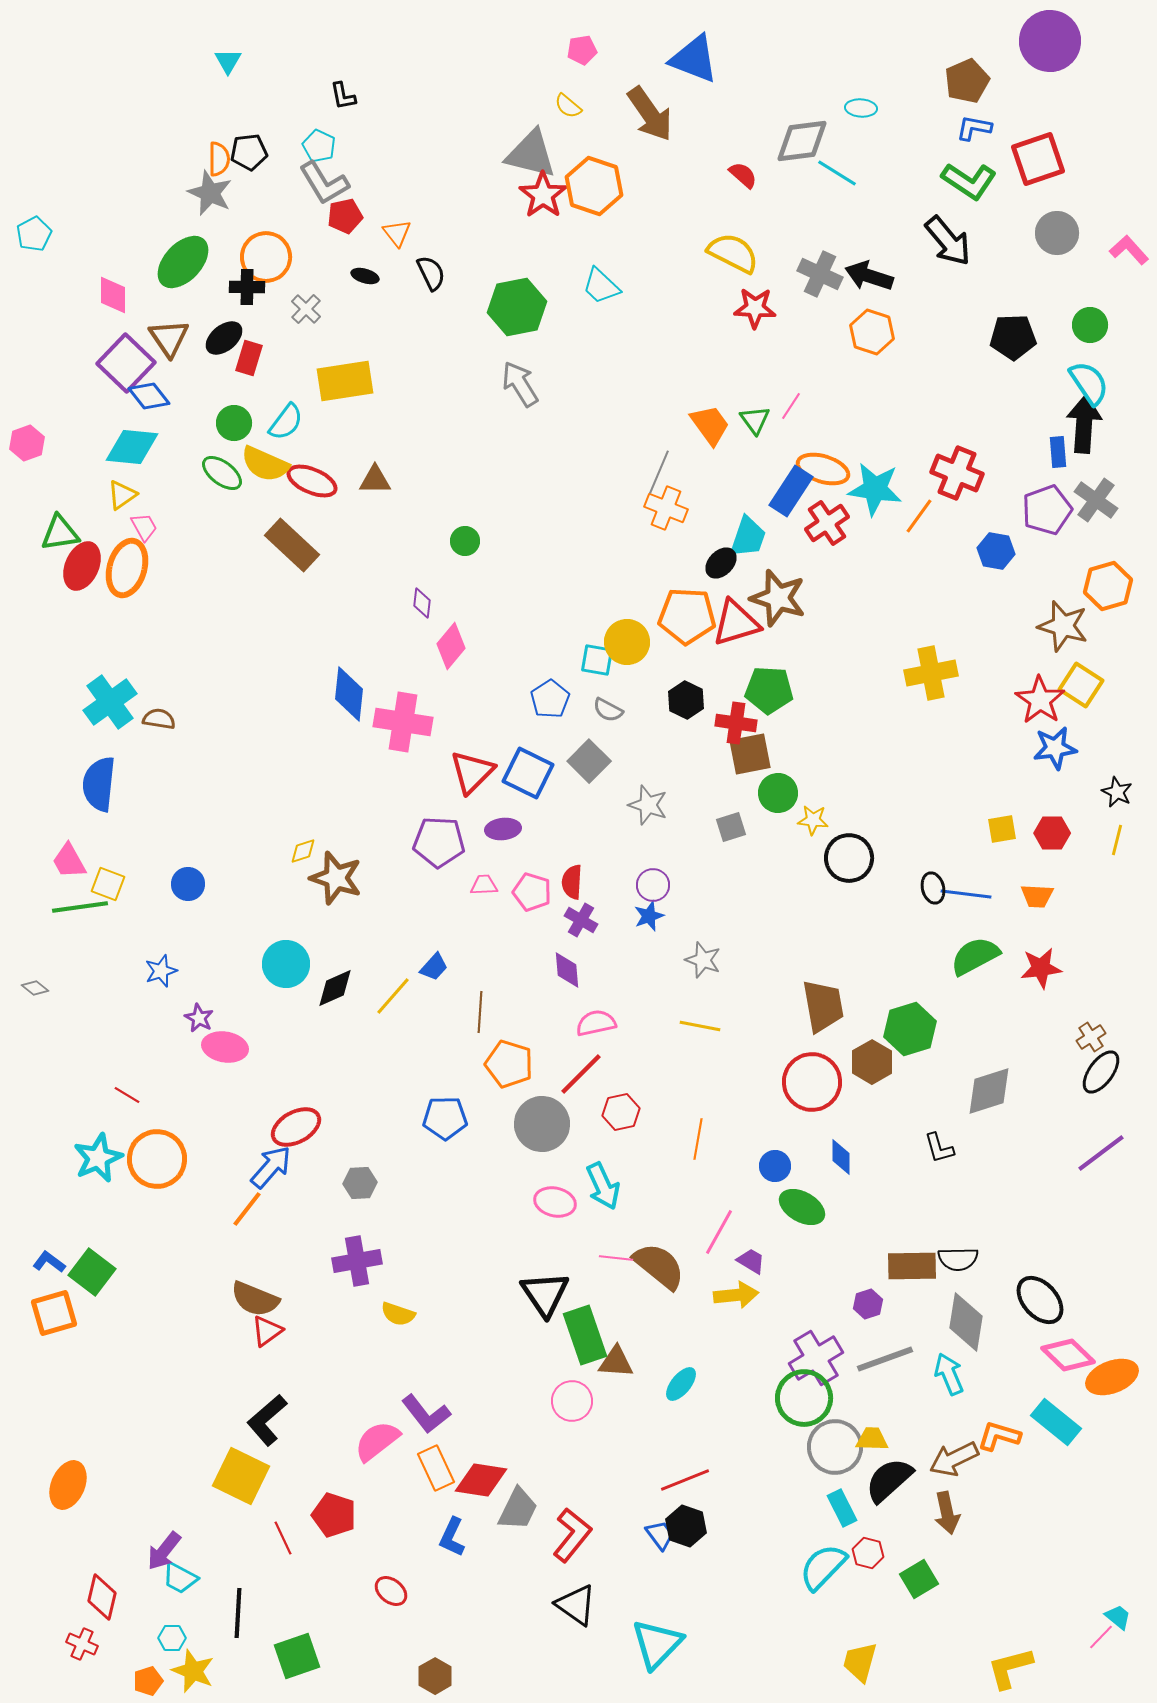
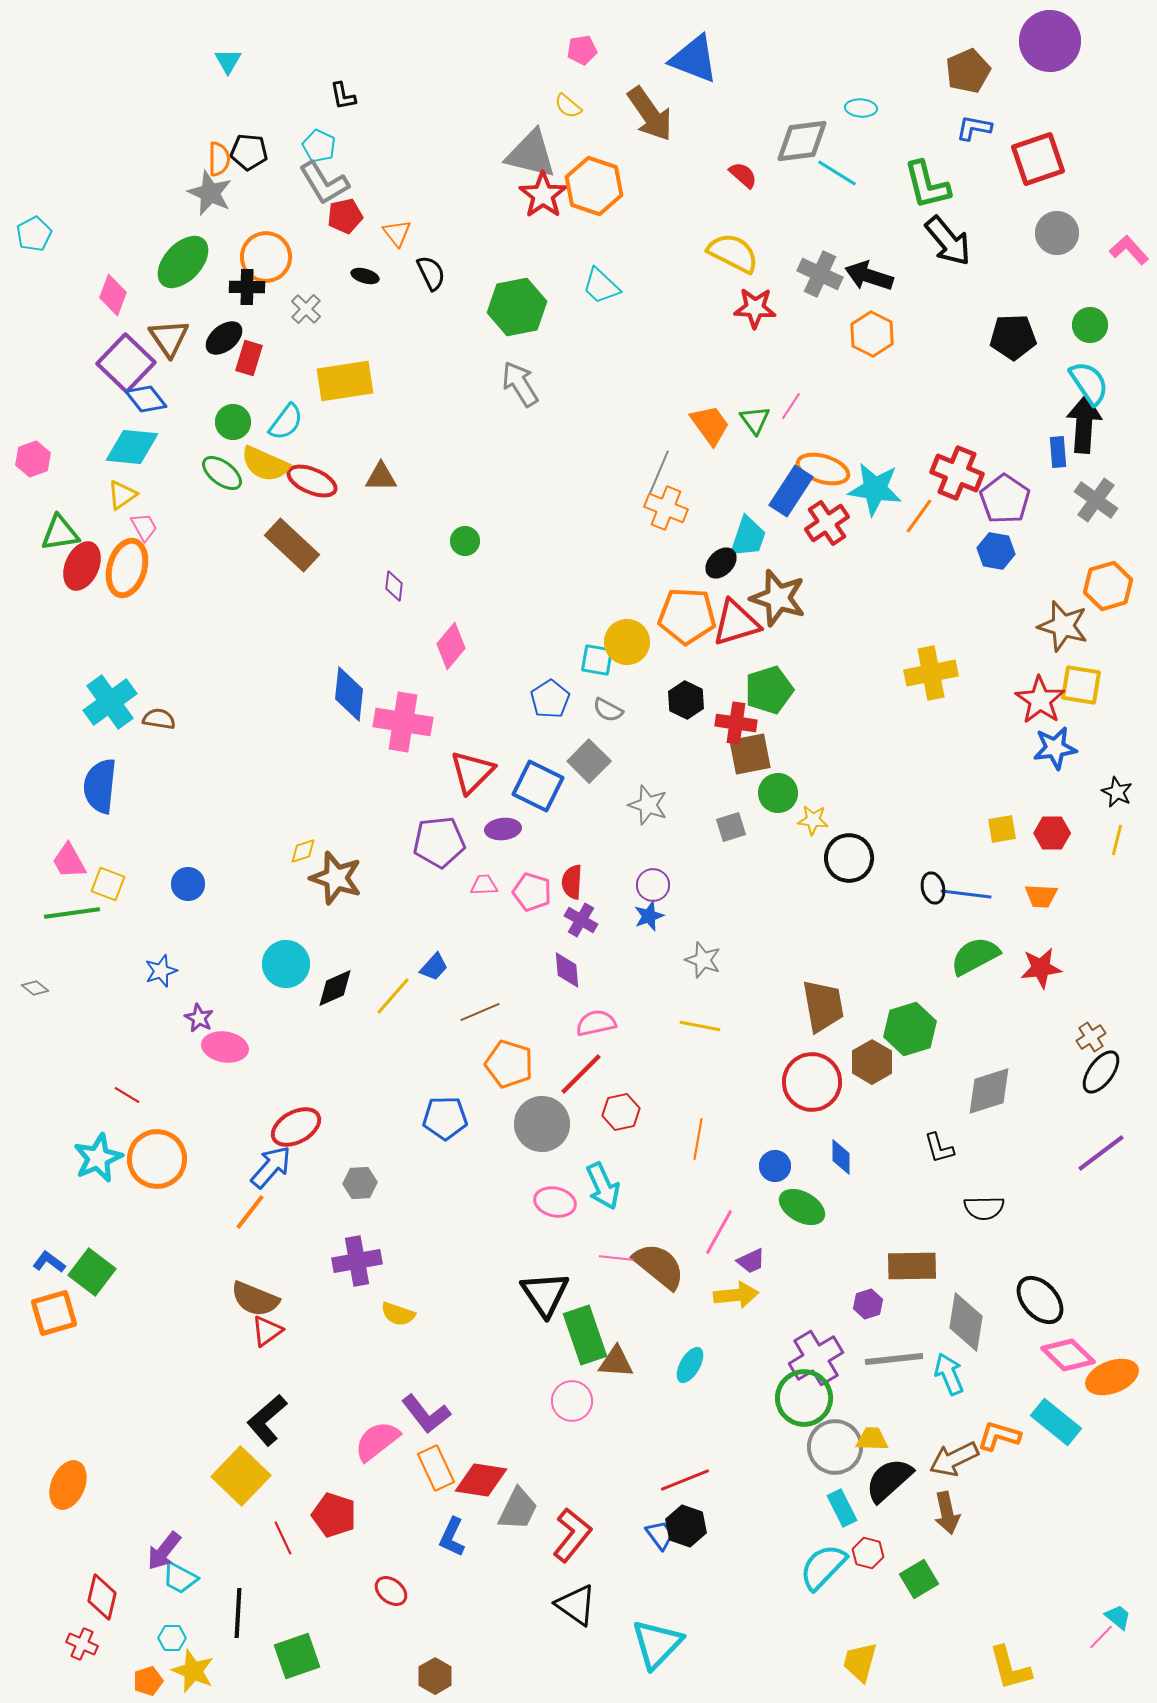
brown pentagon at (967, 81): moved 1 px right, 10 px up
black pentagon at (249, 152): rotated 12 degrees clockwise
green L-shape at (969, 181): moved 42 px left, 4 px down; rotated 42 degrees clockwise
pink diamond at (113, 295): rotated 21 degrees clockwise
orange hexagon at (872, 332): moved 2 px down; rotated 9 degrees clockwise
blue diamond at (149, 396): moved 3 px left, 3 px down
green circle at (234, 423): moved 1 px left, 1 px up
pink hexagon at (27, 443): moved 6 px right, 16 px down
brown triangle at (375, 480): moved 6 px right, 3 px up
purple pentagon at (1047, 510): moved 42 px left, 11 px up; rotated 18 degrees counterclockwise
purple diamond at (422, 603): moved 28 px left, 17 px up
yellow square at (1081, 685): rotated 24 degrees counterclockwise
green pentagon at (769, 690): rotated 21 degrees counterclockwise
blue square at (528, 773): moved 10 px right, 13 px down
blue semicircle at (99, 784): moved 1 px right, 2 px down
purple pentagon at (439, 842): rotated 9 degrees counterclockwise
orange trapezoid at (1037, 896): moved 4 px right
green line at (80, 907): moved 8 px left, 6 px down
brown line at (480, 1012): rotated 63 degrees clockwise
orange line at (247, 1209): moved 3 px right, 3 px down
black semicircle at (958, 1259): moved 26 px right, 51 px up
purple trapezoid at (751, 1261): rotated 124 degrees clockwise
gray line at (885, 1359): moved 9 px right; rotated 14 degrees clockwise
cyan ellipse at (681, 1384): moved 9 px right, 19 px up; rotated 9 degrees counterclockwise
yellow square at (241, 1476): rotated 18 degrees clockwise
yellow L-shape at (1010, 1668): rotated 90 degrees counterclockwise
